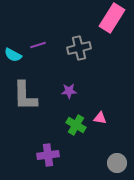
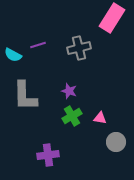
purple star: rotated 21 degrees clockwise
green cross: moved 4 px left, 9 px up; rotated 30 degrees clockwise
gray circle: moved 1 px left, 21 px up
